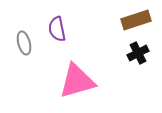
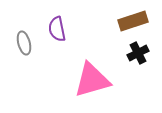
brown rectangle: moved 3 px left, 1 px down
pink triangle: moved 15 px right, 1 px up
